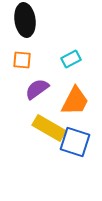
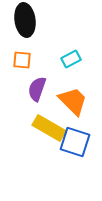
purple semicircle: rotated 35 degrees counterclockwise
orange trapezoid: moved 2 px left; rotated 72 degrees counterclockwise
